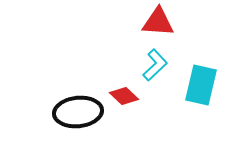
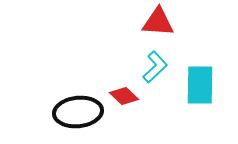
cyan L-shape: moved 2 px down
cyan rectangle: moved 1 px left; rotated 12 degrees counterclockwise
